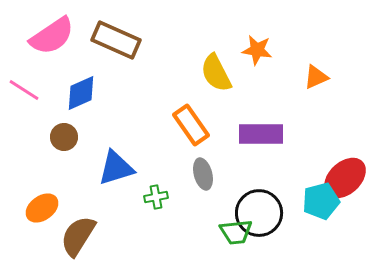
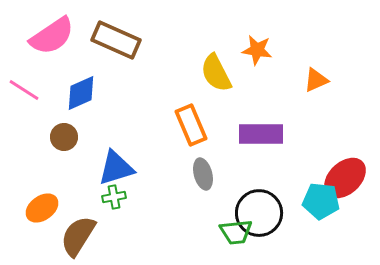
orange triangle: moved 3 px down
orange rectangle: rotated 12 degrees clockwise
green cross: moved 42 px left
cyan pentagon: rotated 21 degrees clockwise
